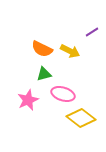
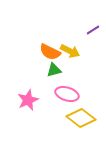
purple line: moved 1 px right, 2 px up
orange semicircle: moved 8 px right, 3 px down
green triangle: moved 10 px right, 4 px up
pink ellipse: moved 4 px right
